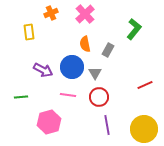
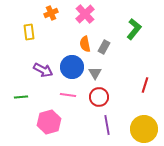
gray rectangle: moved 4 px left, 3 px up
red line: rotated 49 degrees counterclockwise
